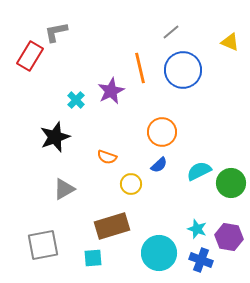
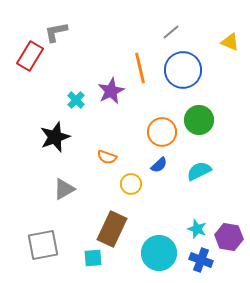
green circle: moved 32 px left, 63 px up
brown rectangle: moved 3 px down; rotated 48 degrees counterclockwise
